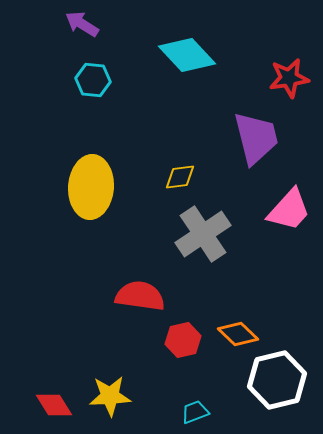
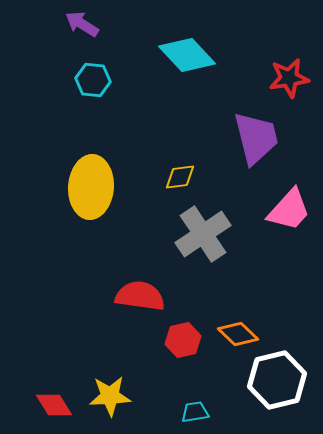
cyan trapezoid: rotated 12 degrees clockwise
